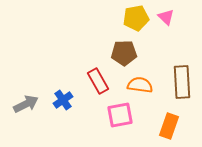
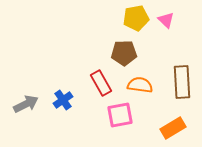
pink triangle: moved 3 px down
red rectangle: moved 3 px right, 2 px down
orange rectangle: moved 4 px right, 2 px down; rotated 40 degrees clockwise
